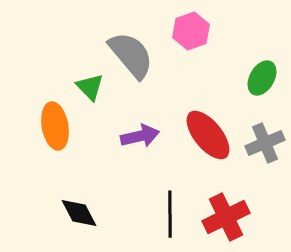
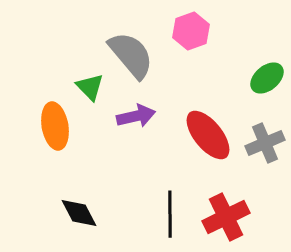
green ellipse: moved 5 px right; rotated 20 degrees clockwise
purple arrow: moved 4 px left, 20 px up
